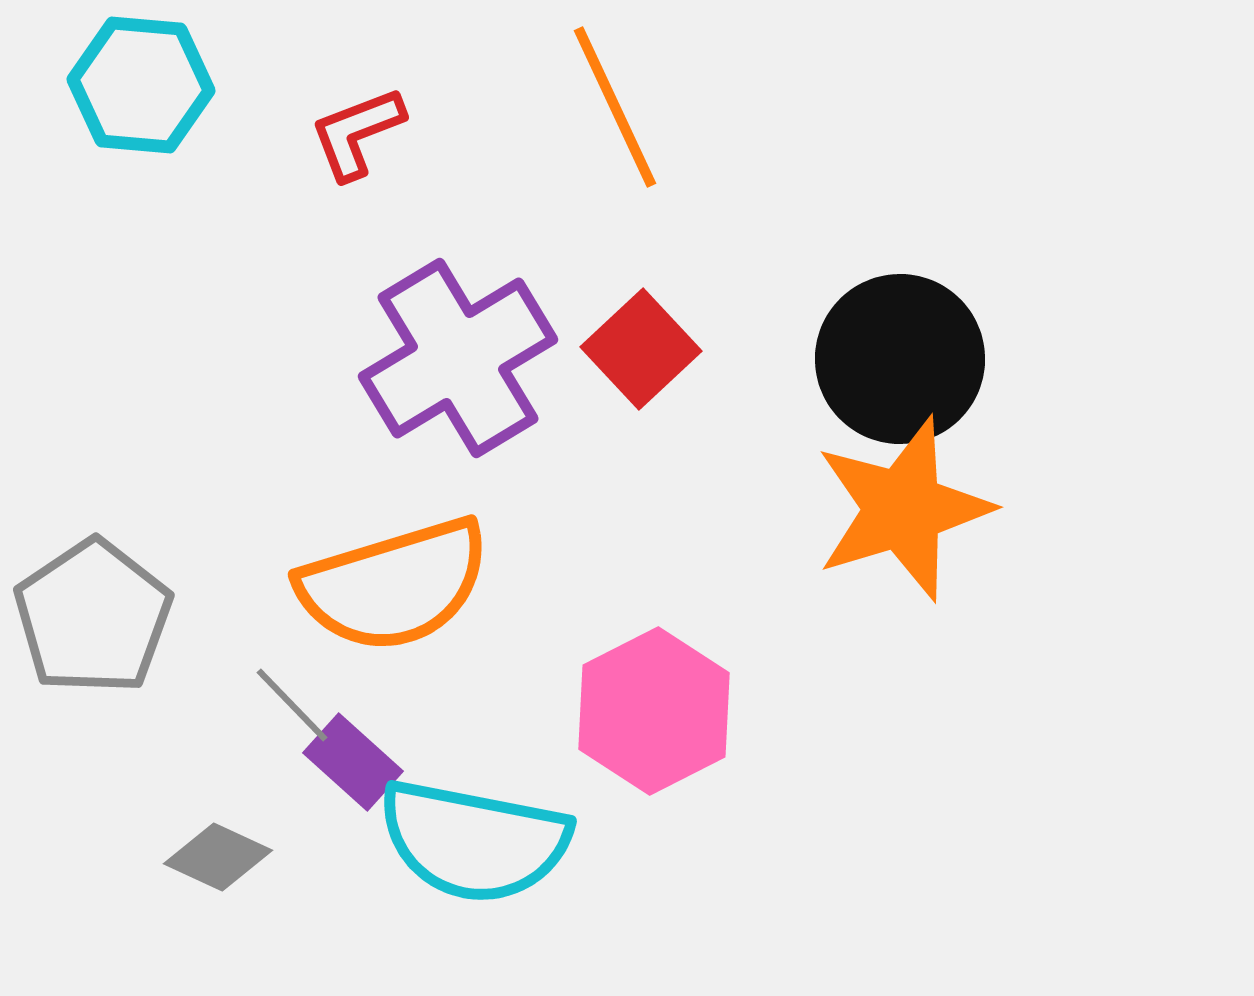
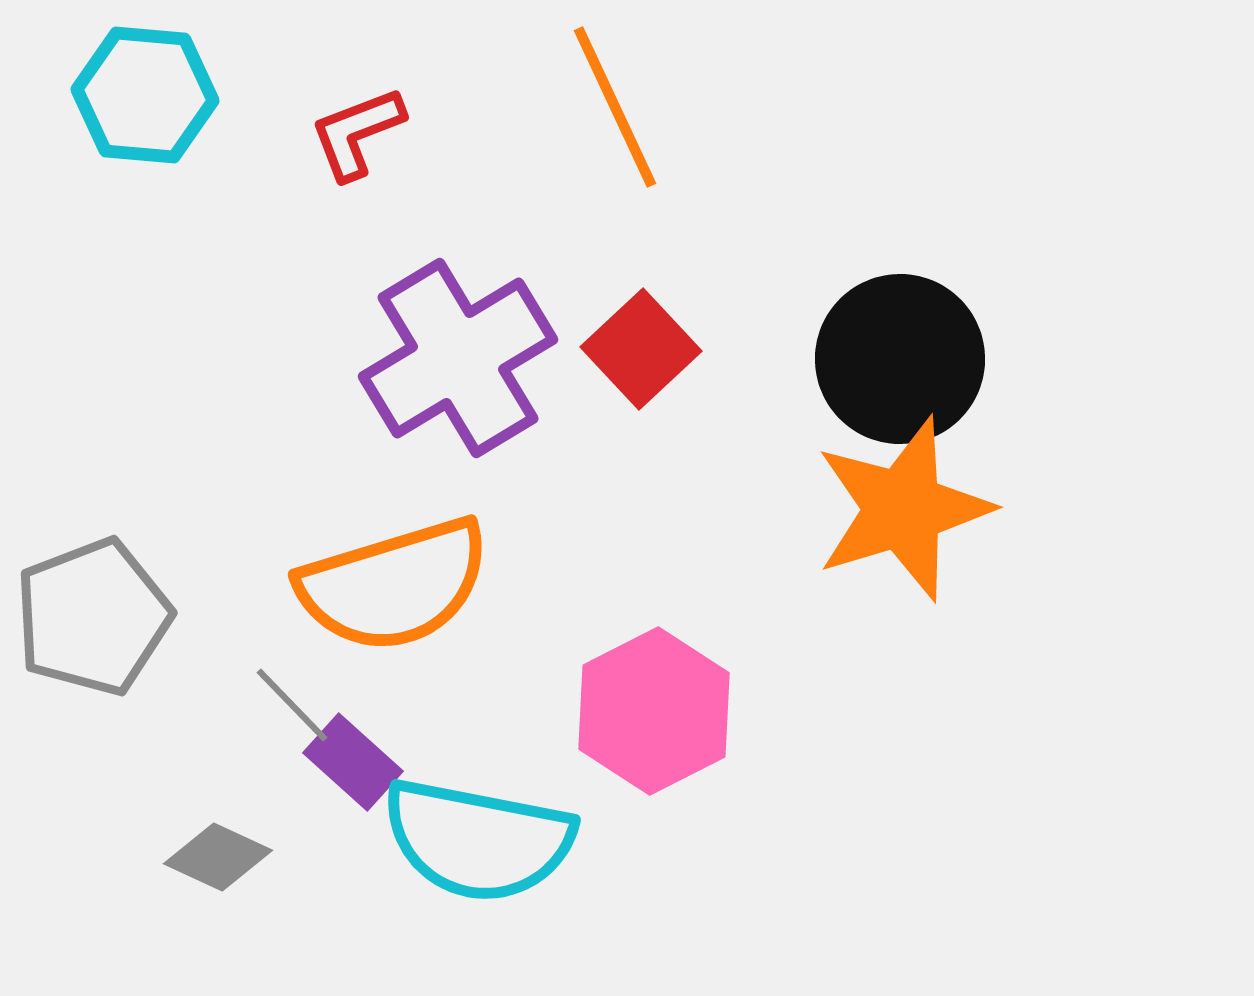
cyan hexagon: moved 4 px right, 10 px down
gray pentagon: rotated 13 degrees clockwise
cyan semicircle: moved 4 px right, 1 px up
